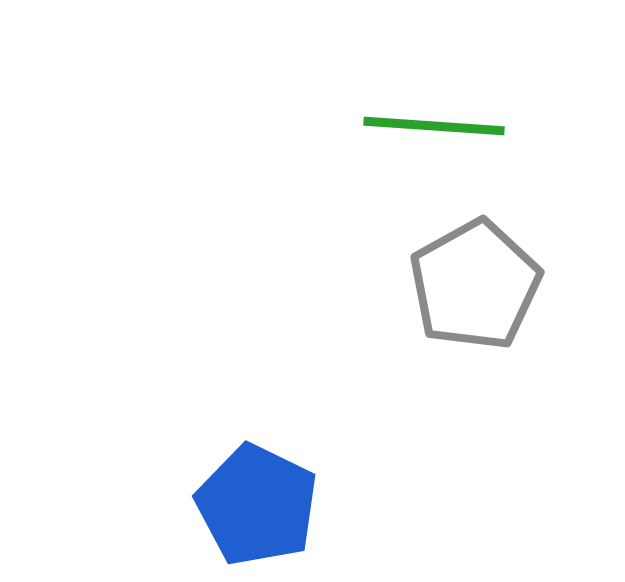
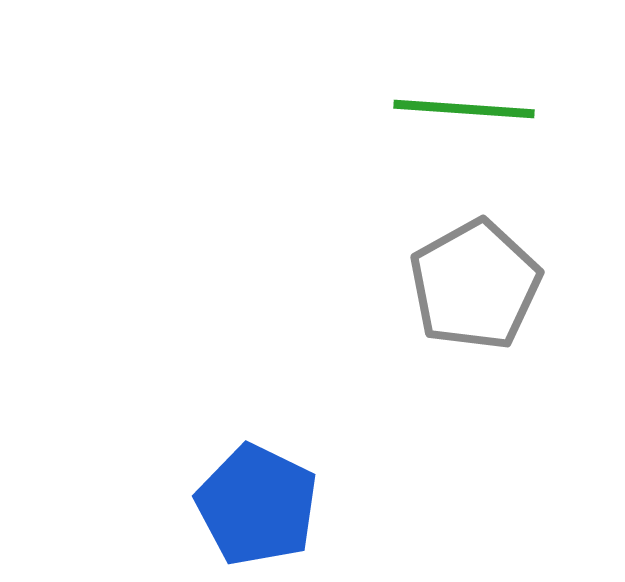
green line: moved 30 px right, 17 px up
